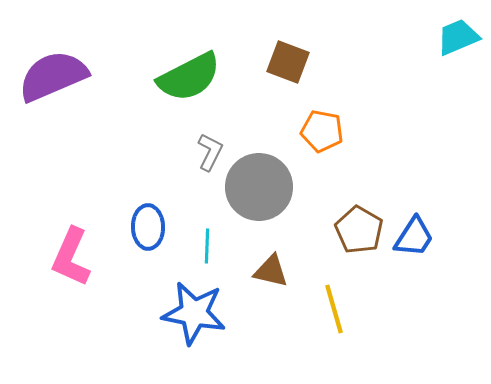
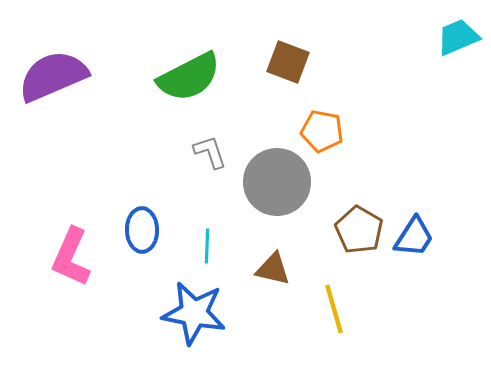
gray L-shape: rotated 45 degrees counterclockwise
gray circle: moved 18 px right, 5 px up
blue ellipse: moved 6 px left, 3 px down
brown triangle: moved 2 px right, 2 px up
